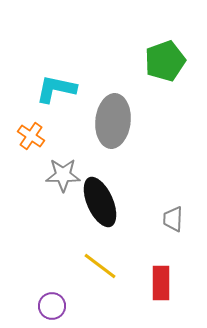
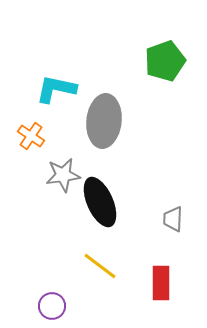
gray ellipse: moved 9 px left
gray star: rotated 8 degrees counterclockwise
